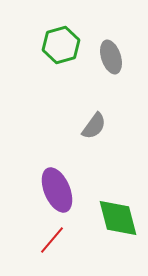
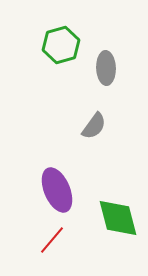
gray ellipse: moved 5 px left, 11 px down; rotated 16 degrees clockwise
